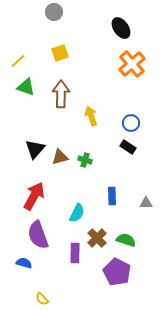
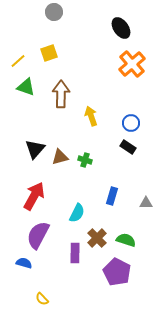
yellow square: moved 11 px left
blue rectangle: rotated 18 degrees clockwise
purple semicircle: rotated 48 degrees clockwise
